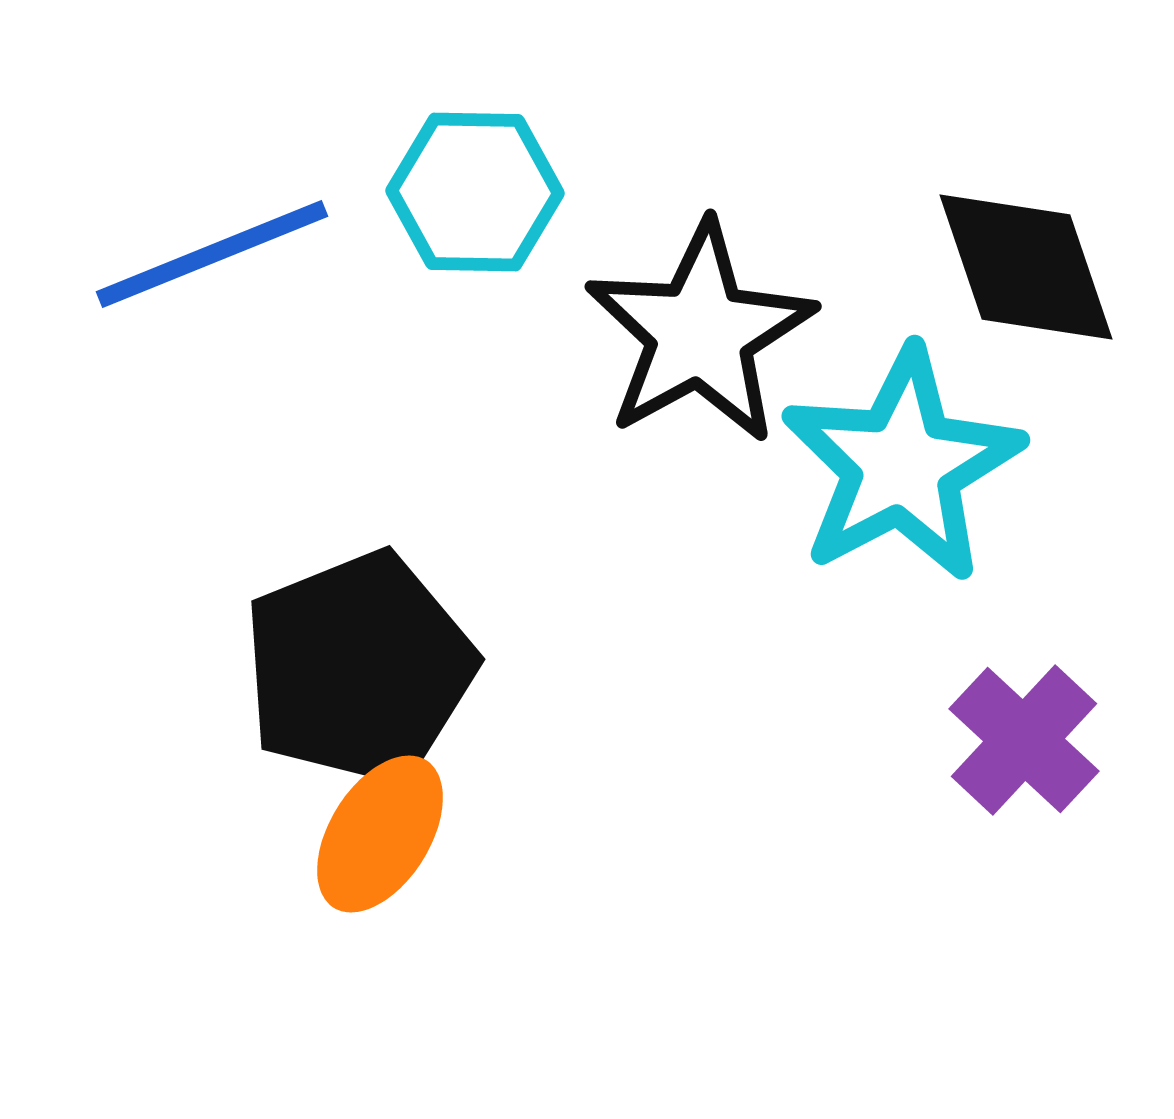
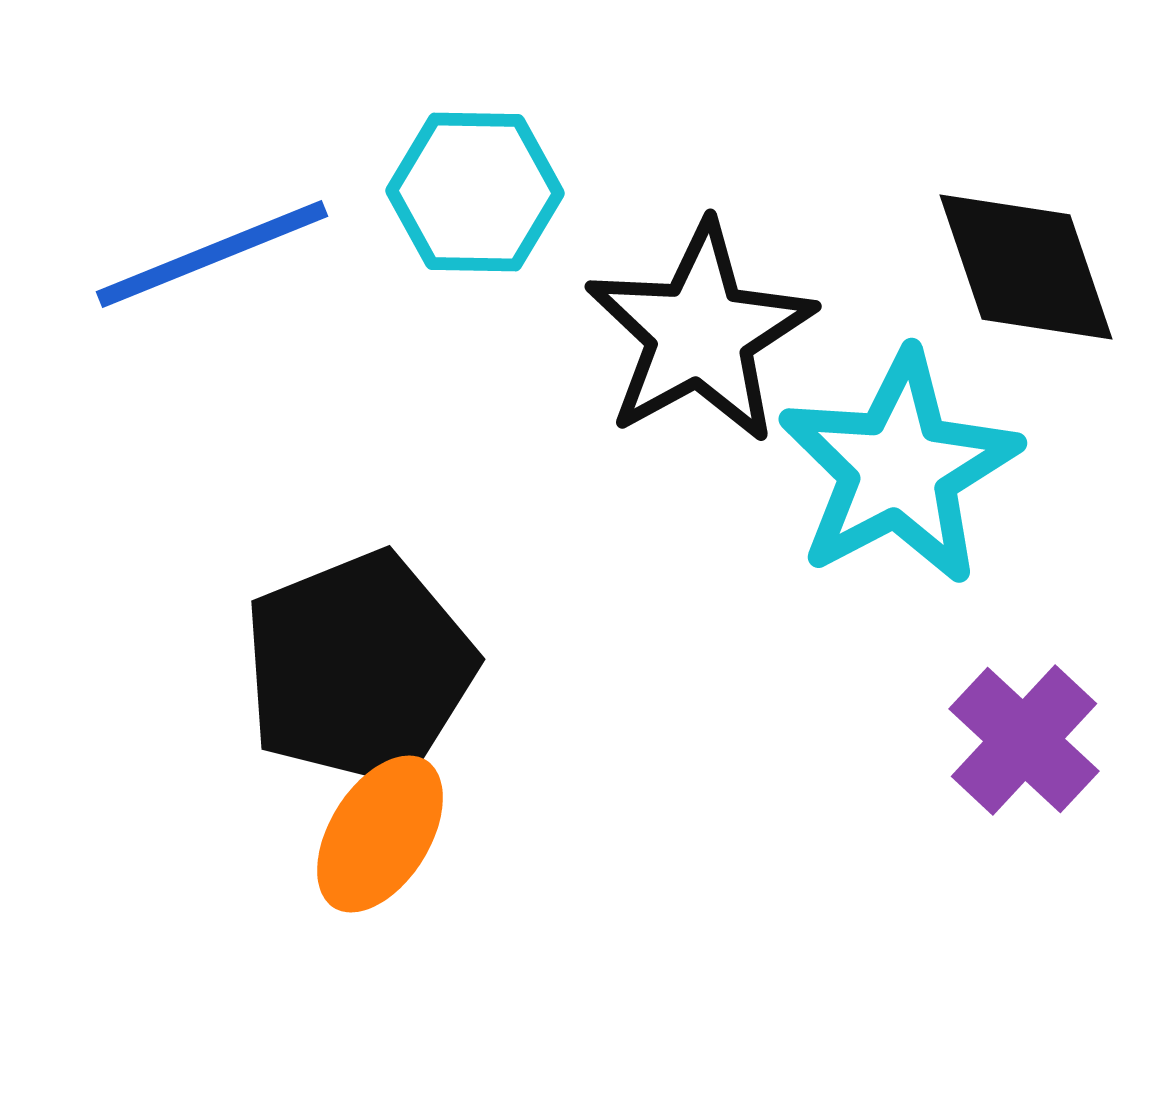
cyan star: moved 3 px left, 3 px down
